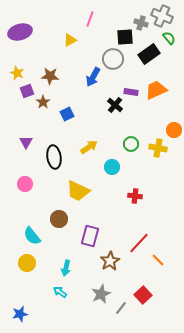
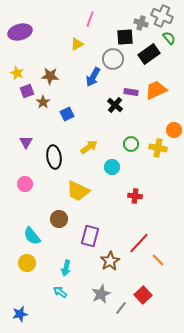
yellow triangle at (70, 40): moved 7 px right, 4 px down
